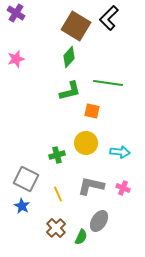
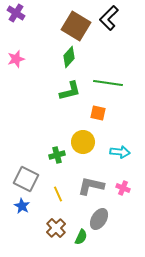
orange square: moved 6 px right, 2 px down
yellow circle: moved 3 px left, 1 px up
gray ellipse: moved 2 px up
